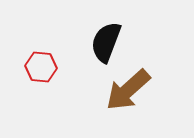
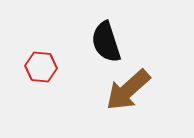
black semicircle: rotated 39 degrees counterclockwise
